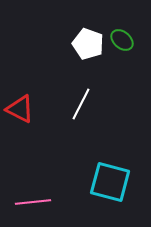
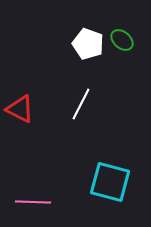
pink line: rotated 8 degrees clockwise
